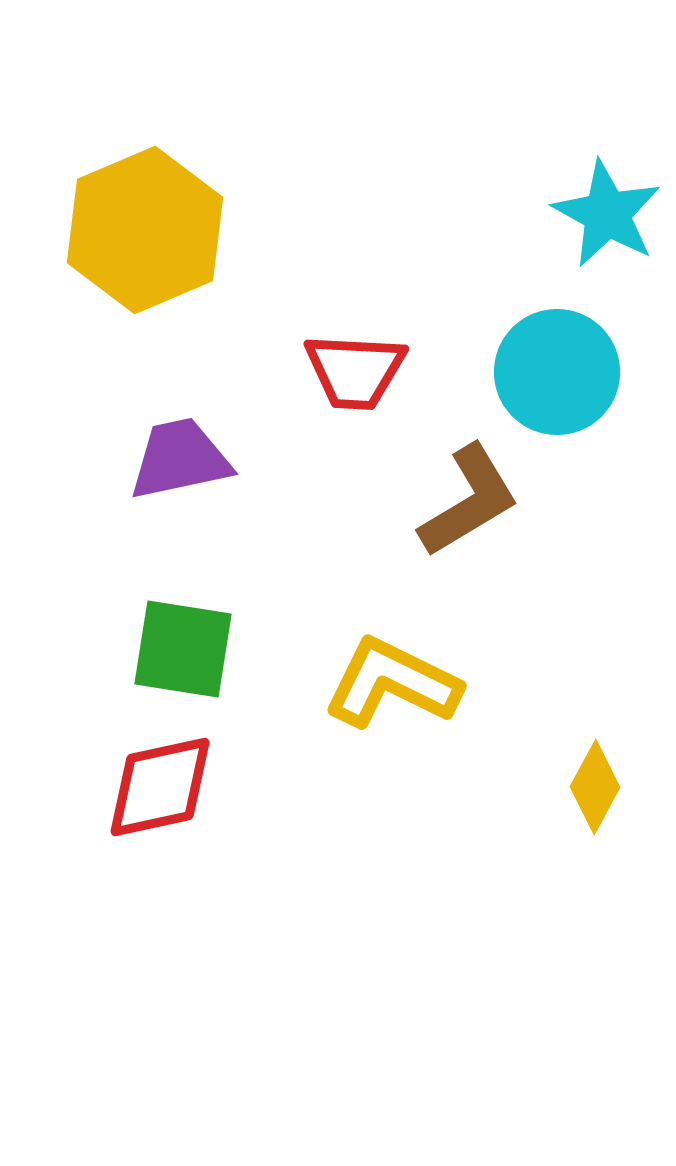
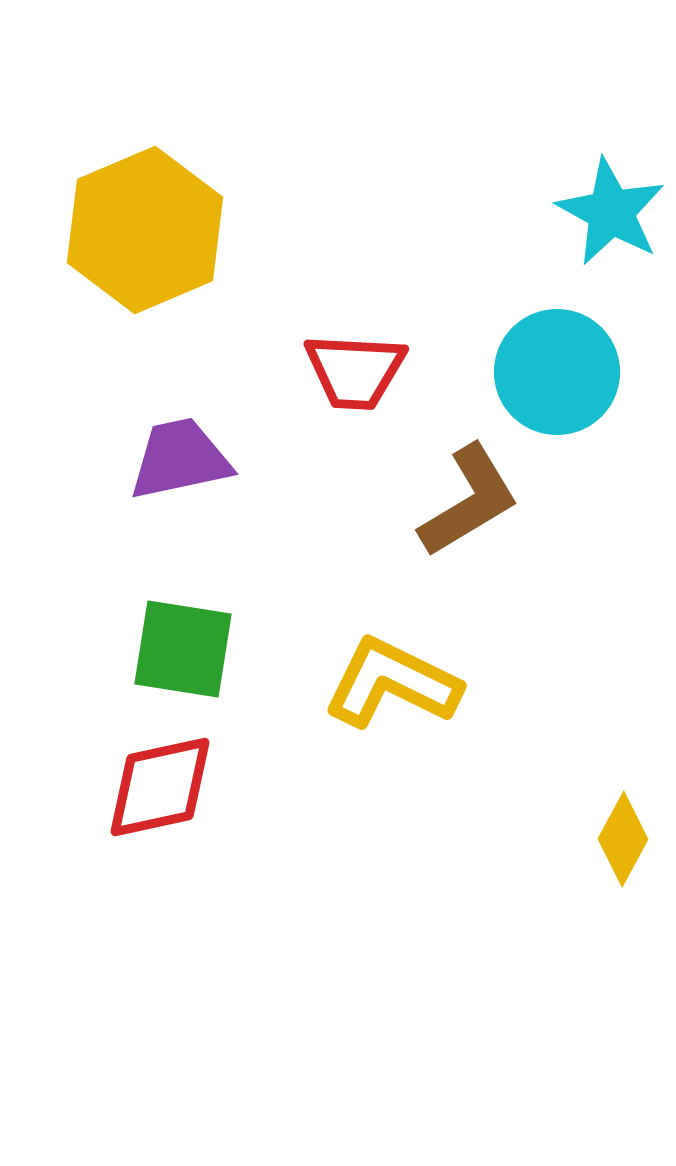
cyan star: moved 4 px right, 2 px up
yellow diamond: moved 28 px right, 52 px down
